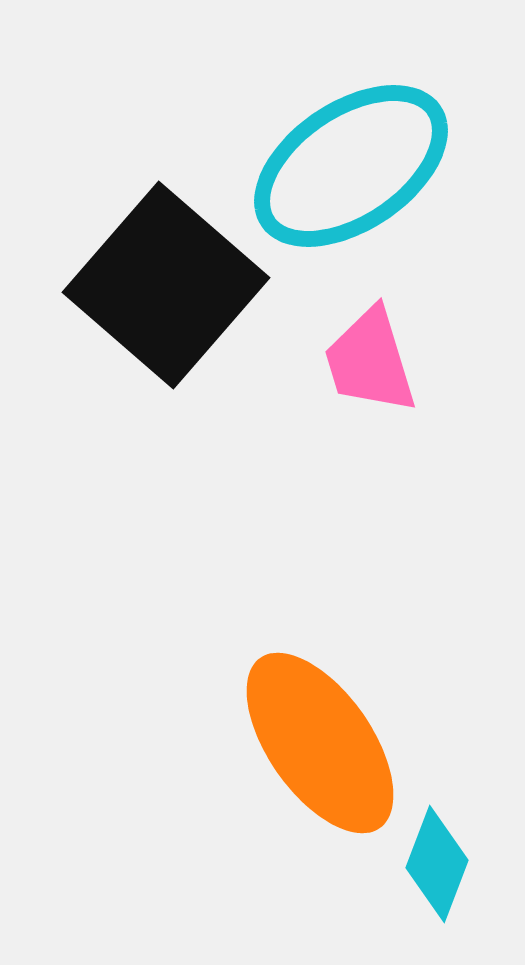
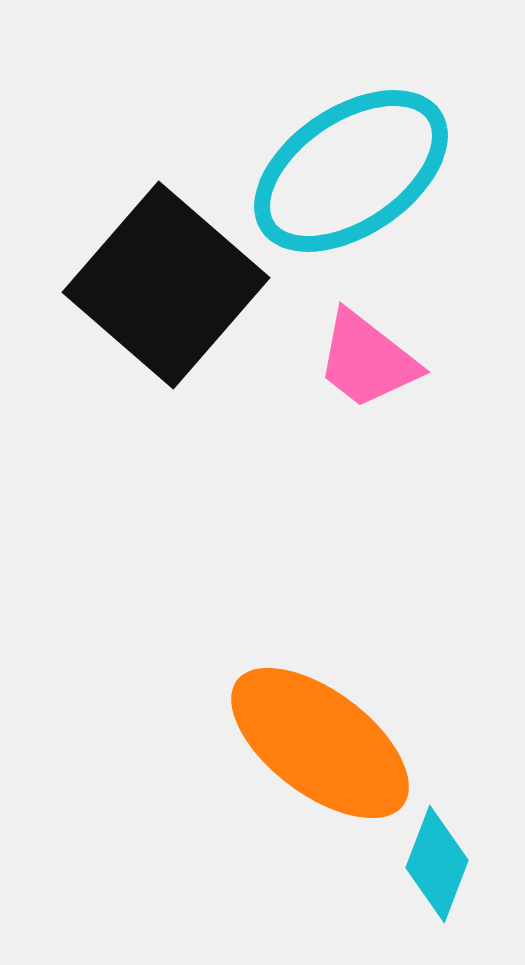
cyan ellipse: moved 5 px down
pink trapezoid: moved 3 px left, 1 px up; rotated 35 degrees counterclockwise
orange ellipse: rotated 18 degrees counterclockwise
